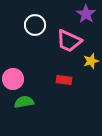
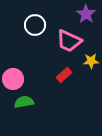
yellow star: rotated 14 degrees clockwise
red rectangle: moved 5 px up; rotated 49 degrees counterclockwise
